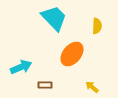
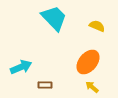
yellow semicircle: rotated 70 degrees counterclockwise
orange ellipse: moved 16 px right, 8 px down
